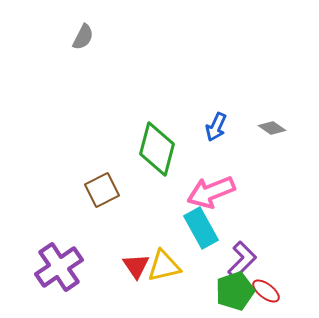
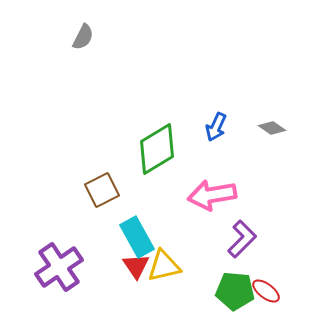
green diamond: rotated 44 degrees clockwise
pink arrow: moved 1 px right, 3 px down; rotated 12 degrees clockwise
cyan rectangle: moved 64 px left, 9 px down
purple L-shape: moved 21 px up
green pentagon: rotated 24 degrees clockwise
